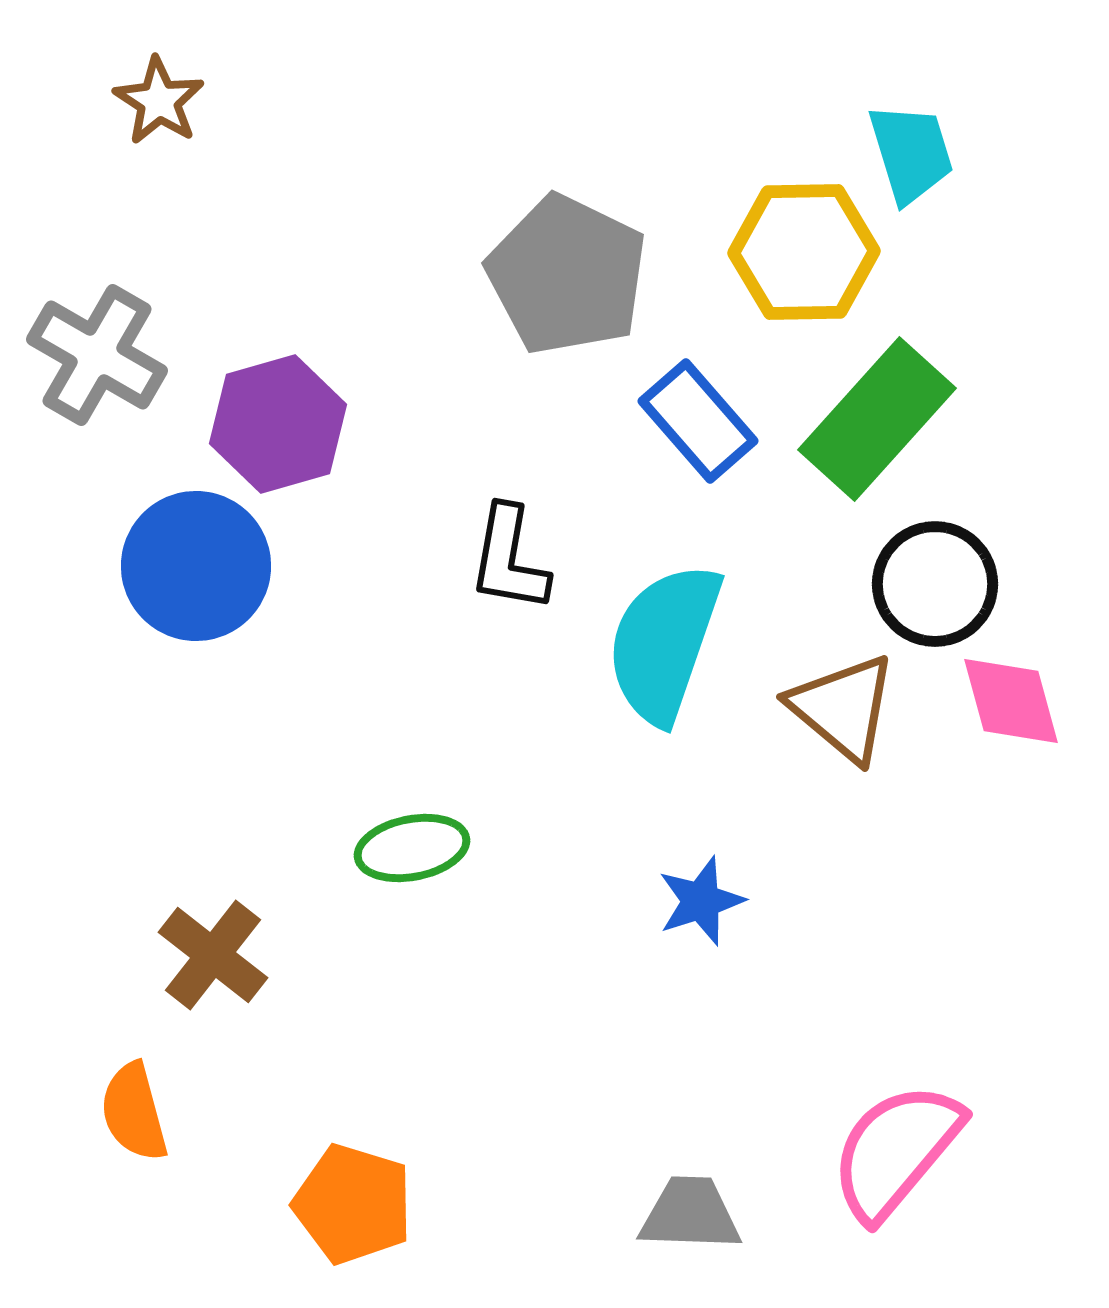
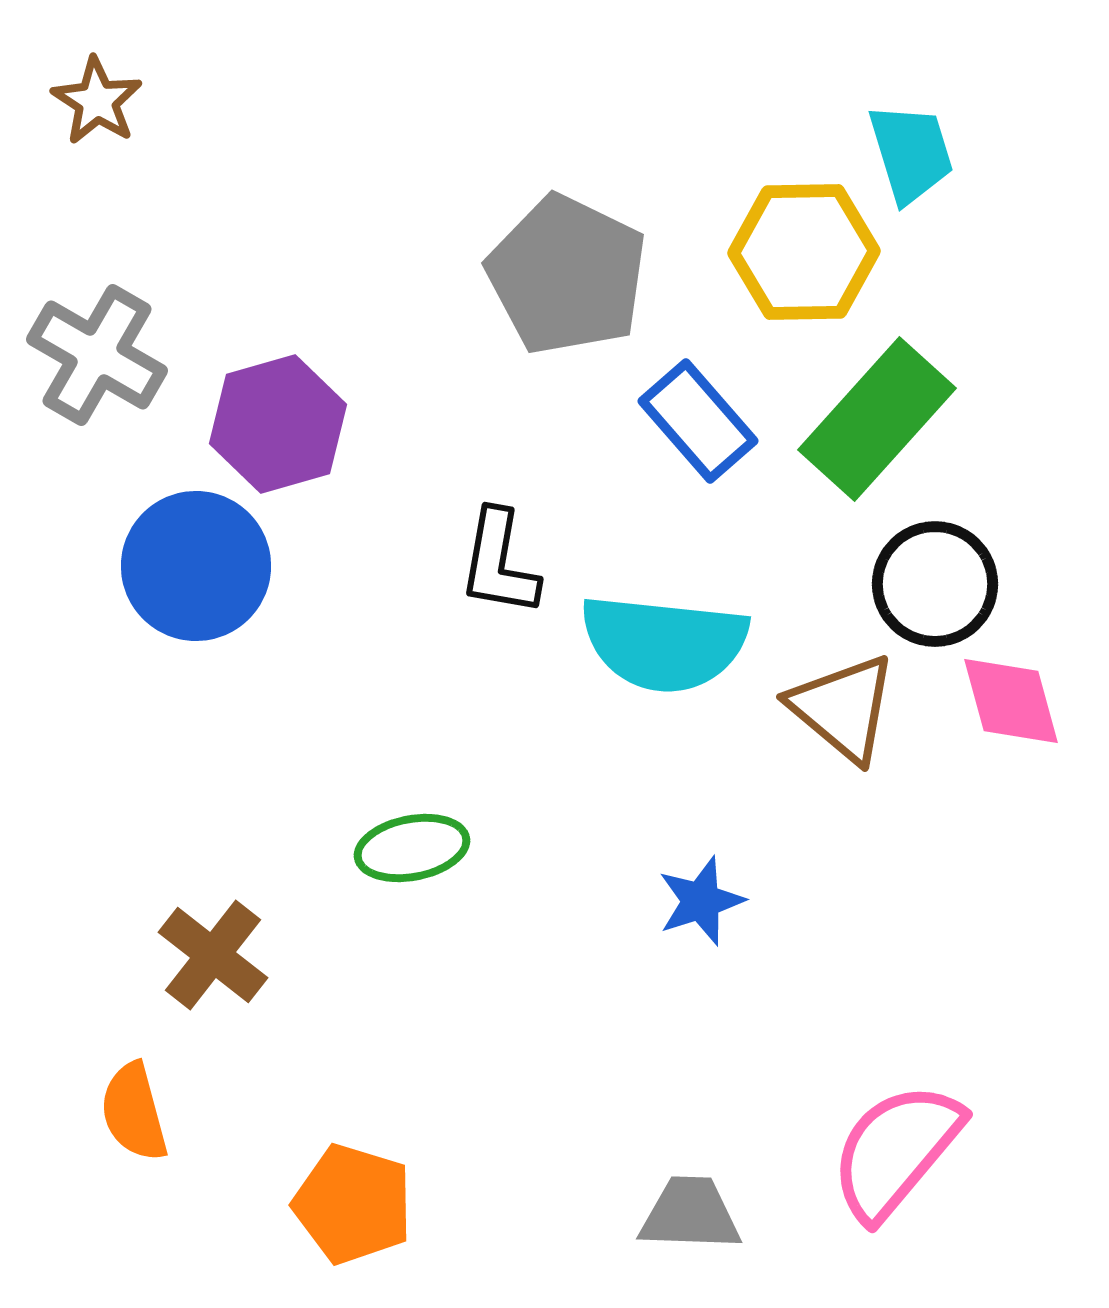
brown star: moved 62 px left
black L-shape: moved 10 px left, 4 px down
cyan semicircle: rotated 103 degrees counterclockwise
